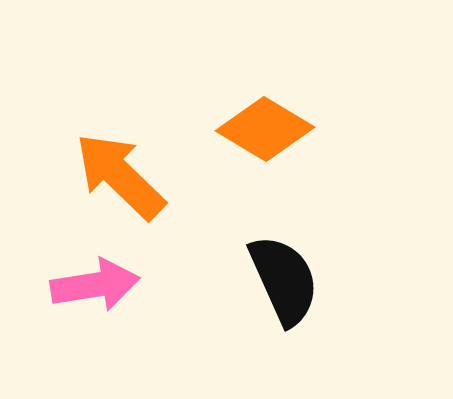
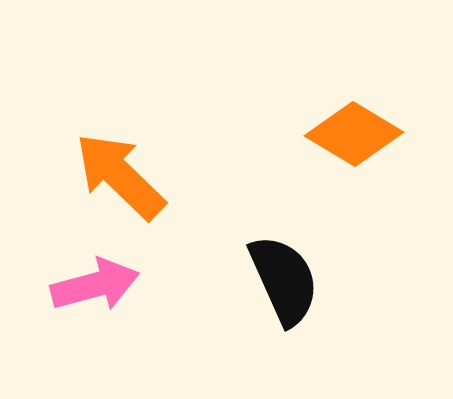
orange diamond: moved 89 px right, 5 px down
pink arrow: rotated 6 degrees counterclockwise
